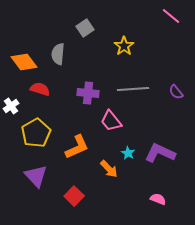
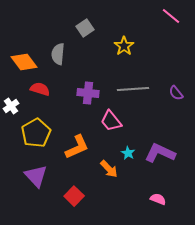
purple semicircle: moved 1 px down
